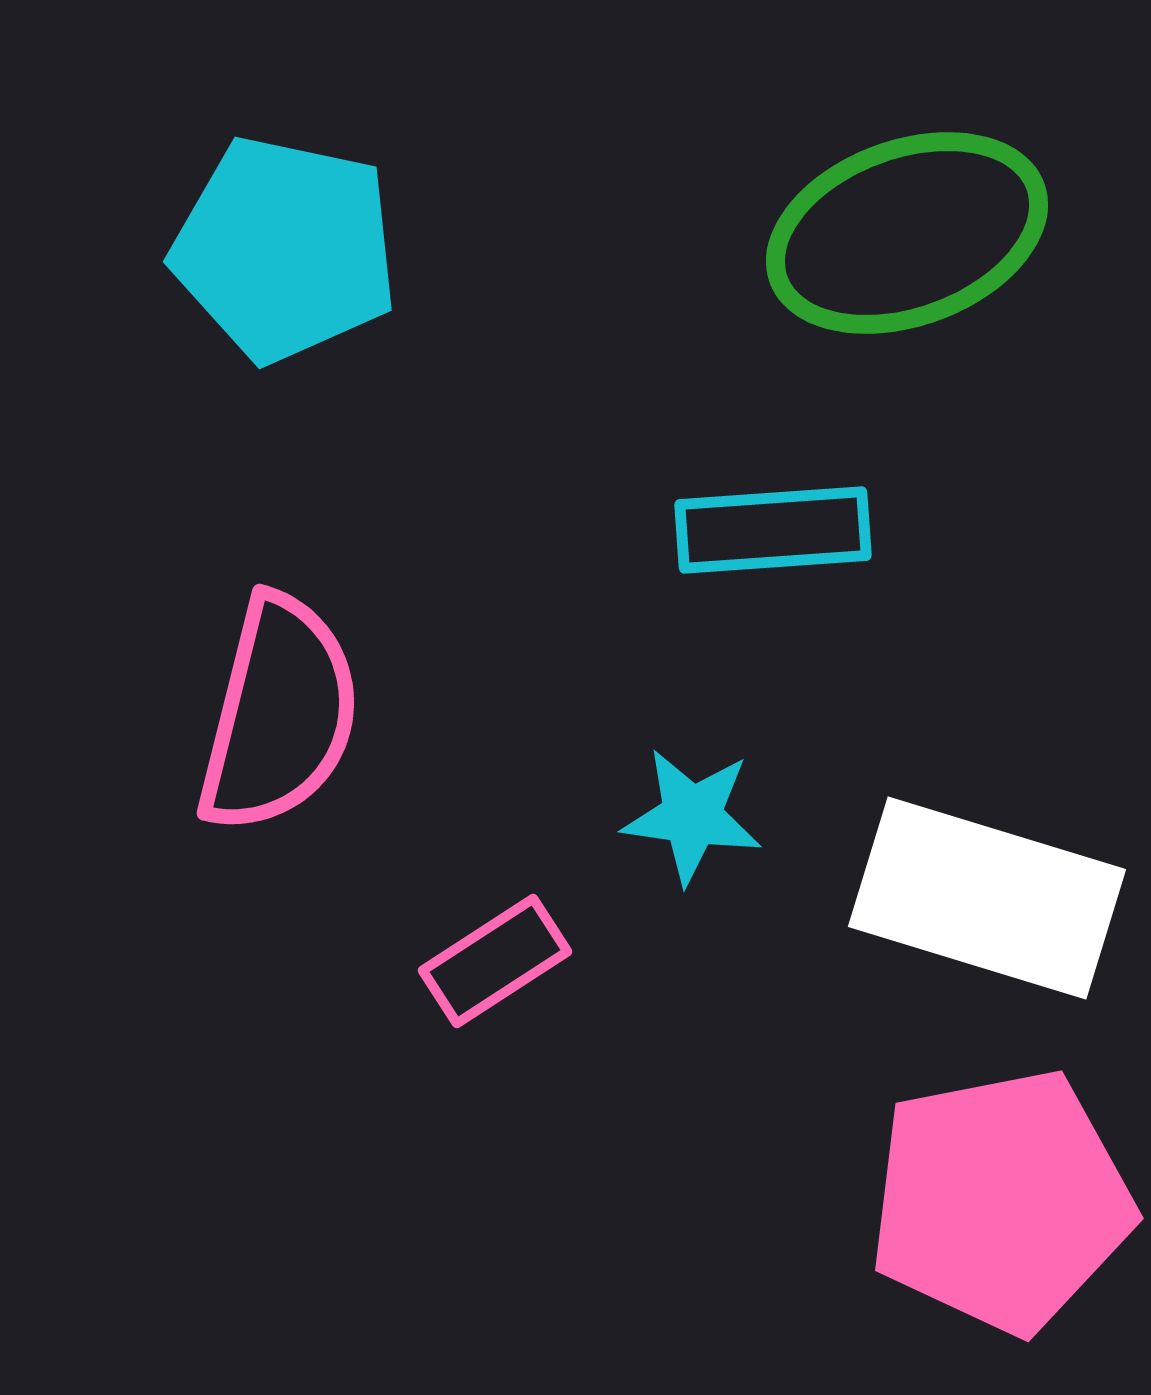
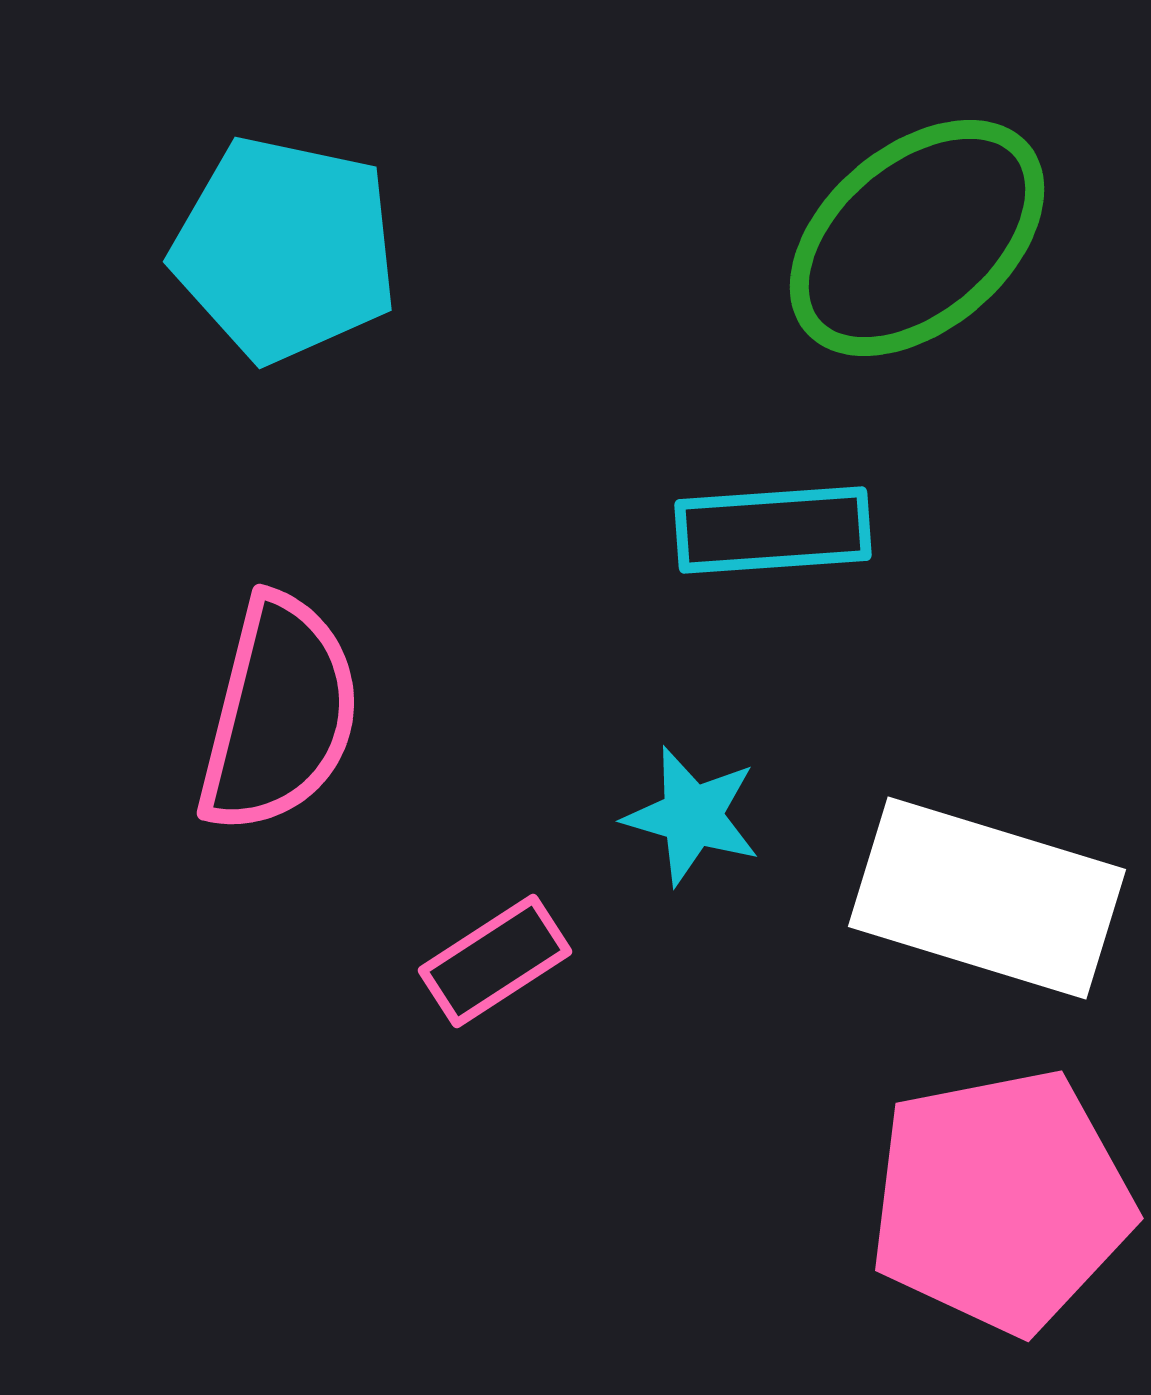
green ellipse: moved 10 px right, 5 px down; rotated 20 degrees counterclockwise
cyan star: rotated 8 degrees clockwise
